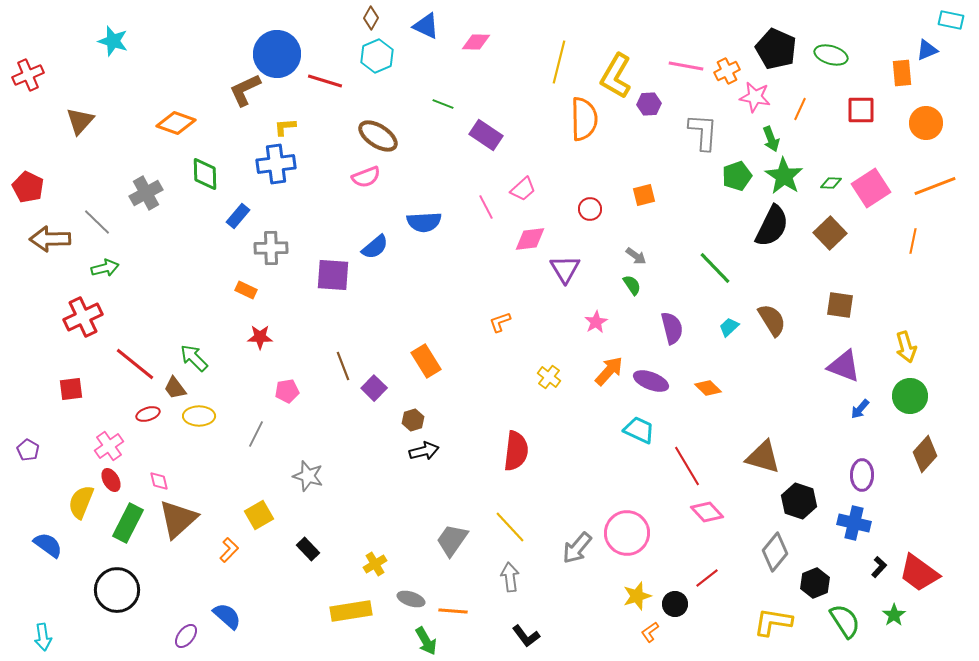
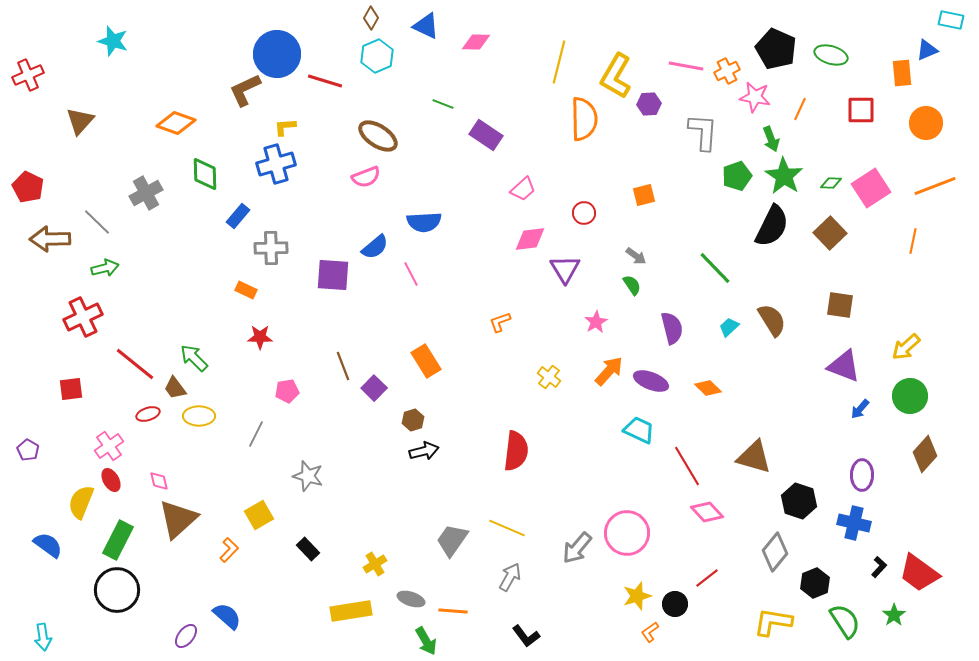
blue cross at (276, 164): rotated 9 degrees counterclockwise
pink line at (486, 207): moved 75 px left, 67 px down
red circle at (590, 209): moved 6 px left, 4 px down
yellow arrow at (906, 347): rotated 64 degrees clockwise
brown triangle at (763, 457): moved 9 px left
green rectangle at (128, 523): moved 10 px left, 17 px down
yellow line at (510, 527): moved 3 px left, 1 px down; rotated 24 degrees counterclockwise
gray arrow at (510, 577): rotated 36 degrees clockwise
